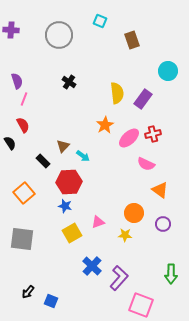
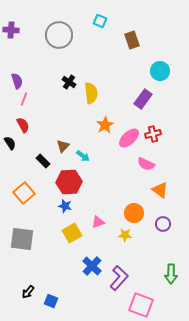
cyan circle: moved 8 px left
yellow semicircle: moved 26 px left
